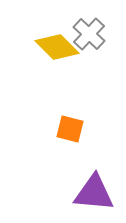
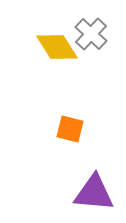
gray cross: moved 2 px right
yellow diamond: rotated 12 degrees clockwise
